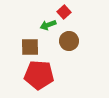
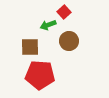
red pentagon: moved 1 px right
